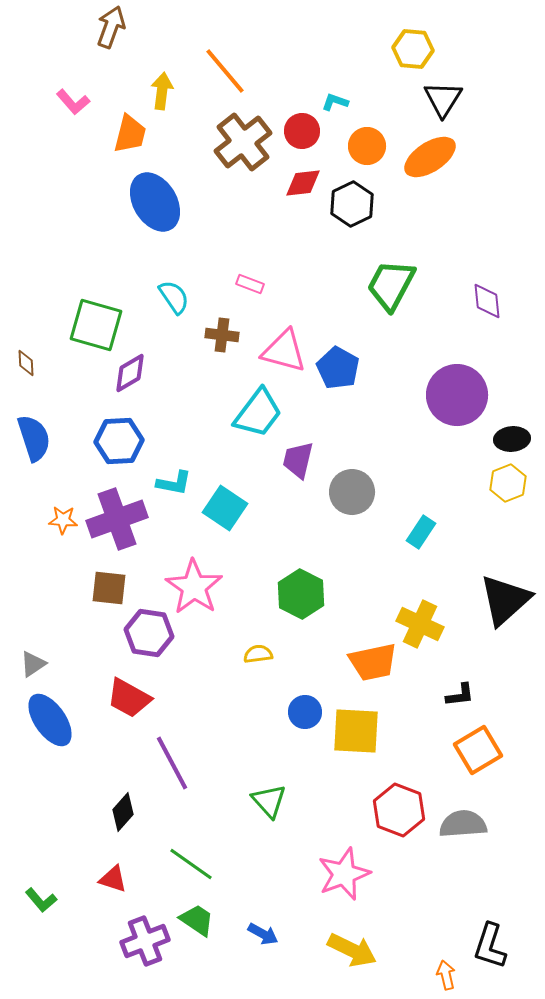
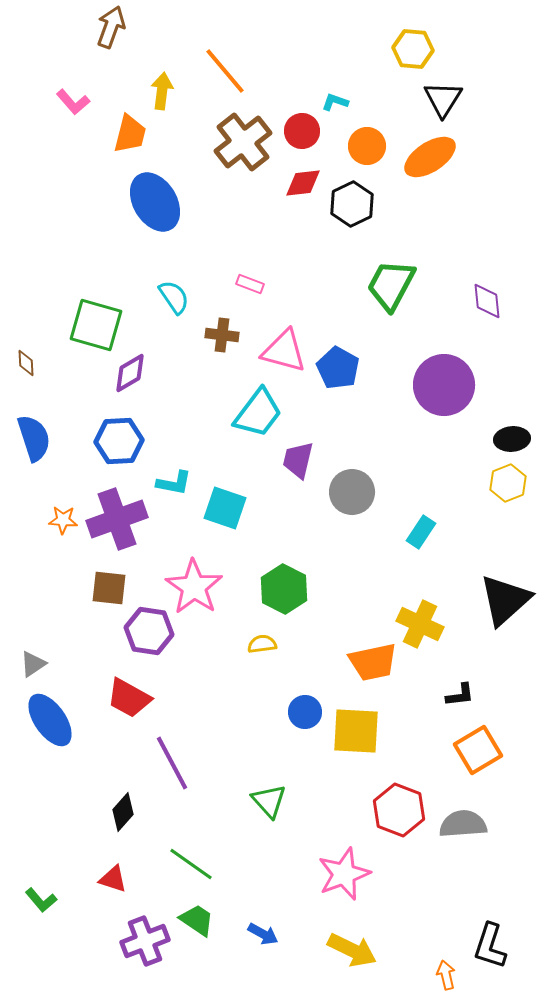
purple circle at (457, 395): moved 13 px left, 10 px up
cyan square at (225, 508): rotated 15 degrees counterclockwise
green hexagon at (301, 594): moved 17 px left, 5 px up
purple hexagon at (149, 633): moved 2 px up
yellow semicircle at (258, 654): moved 4 px right, 10 px up
